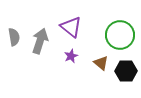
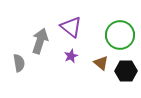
gray semicircle: moved 5 px right, 26 px down
